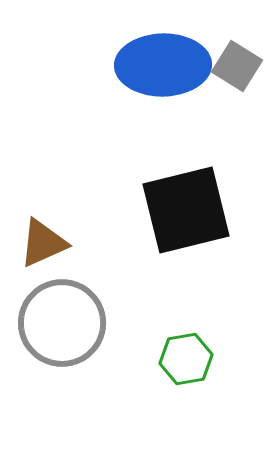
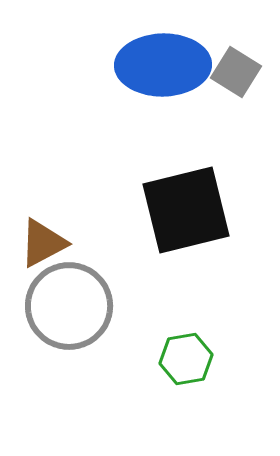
gray square: moved 1 px left, 6 px down
brown triangle: rotated 4 degrees counterclockwise
gray circle: moved 7 px right, 17 px up
